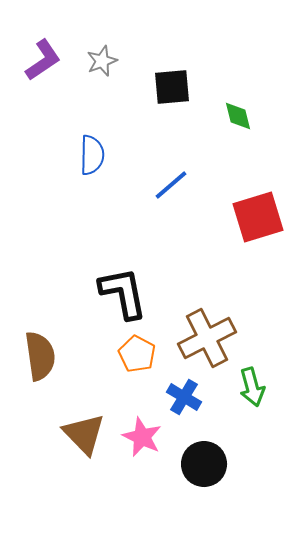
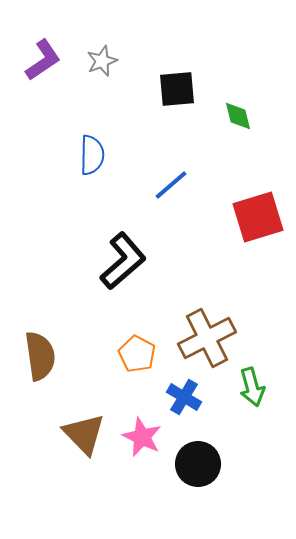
black square: moved 5 px right, 2 px down
black L-shape: moved 32 px up; rotated 60 degrees clockwise
black circle: moved 6 px left
